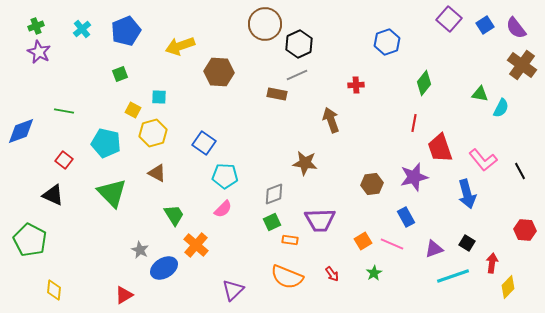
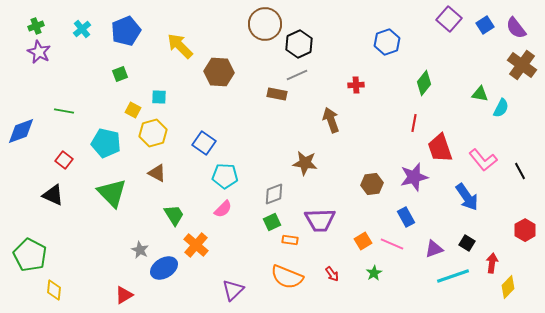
yellow arrow at (180, 46): rotated 64 degrees clockwise
blue arrow at (467, 194): moved 3 px down; rotated 20 degrees counterclockwise
red hexagon at (525, 230): rotated 25 degrees clockwise
green pentagon at (30, 240): moved 15 px down
